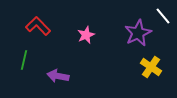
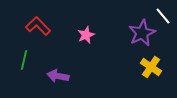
purple star: moved 4 px right
